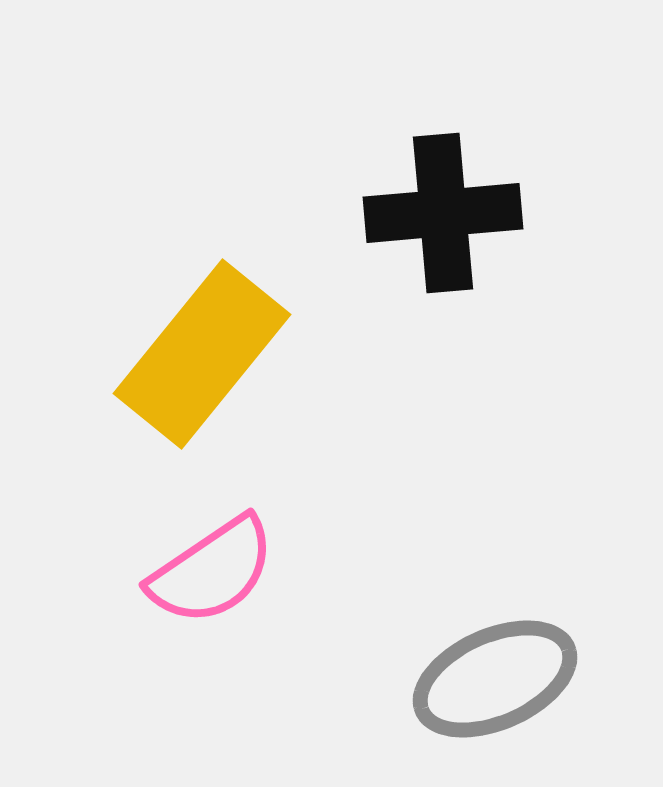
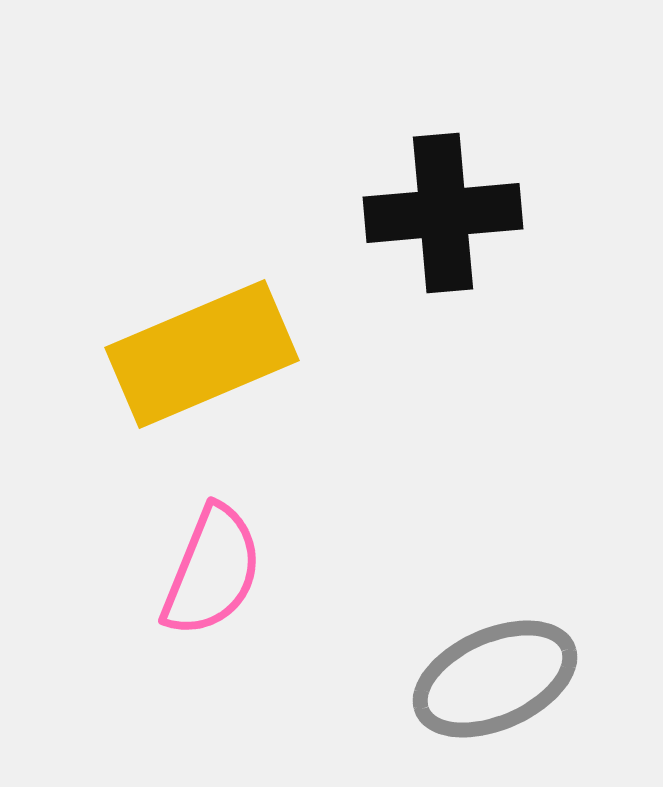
yellow rectangle: rotated 28 degrees clockwise
pink semicircle: rotated 34 degrees counterclockwise
